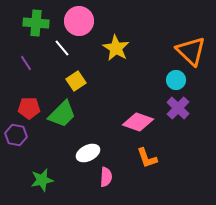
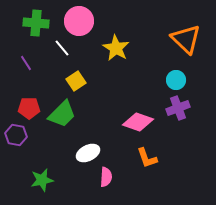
orange triangle: moved 5 px left, 12 px up
purple cross: rotated 25 degrees clockwise
